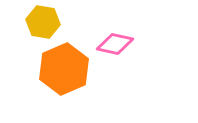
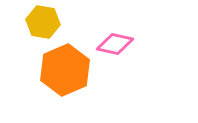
orange hexagon: moved 1 px right, 1 px down
